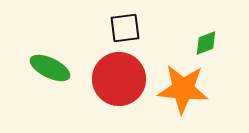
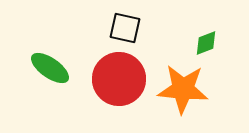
black square: rotated 20 degrees clockwise
green ellipse: rotated 9 degrees clockwise
